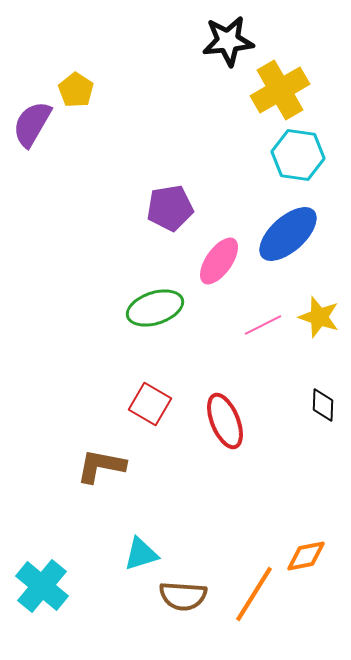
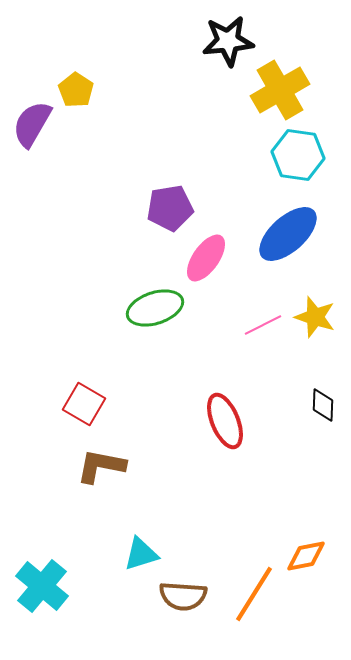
pink ellipse: moved 13 px left, 3 px up
yellow star: moved 4 px left
red square: moved 66 px left
